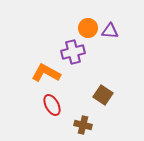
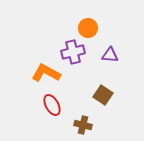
purple triangle: moved 24 px down
